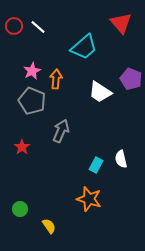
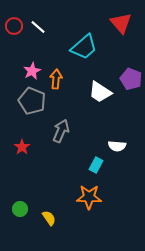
white semicircle: moved 4 px left, 13 px up; rotated 72 degrees counterclockwise
orange star: moved 2 px up; rotated 15 degrees counterclockwise
yellow semicircle: moved 8 px up
